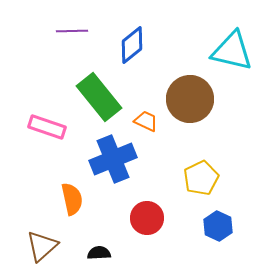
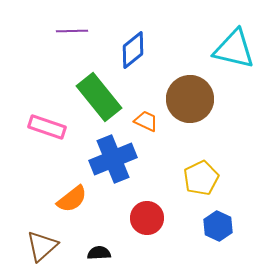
blue diamond: moved 1 px right, 5 px down
cyan triangle: moved 2 px right, 2 px up
orange semicircle: rotated 64 degrees clockwise
